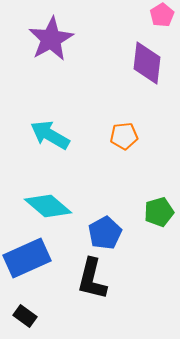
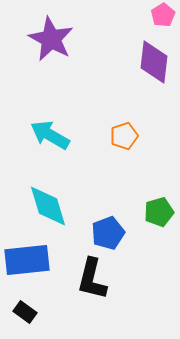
pink pentagon: moved 1 px right
purple star: rotated 15 degrees counterclockwise
purple diamond: moved 7 px right, 1 px up
orange pentagon: rotated 12 degrees counterclockwise
cyan diamond: rotated 33 degrees clockwise
blue pentagon: moved 3 px right; rotated 8 degrees clockwise
blue rectangle: moved 2 px down; rotated 18 degrees clockwise
black rectangle: moved 4 px up
